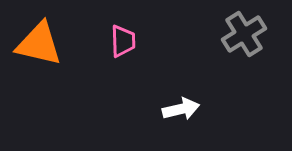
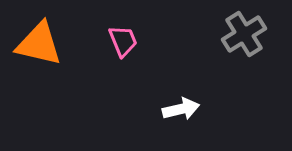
pink trapezoid: rotated 20 degrees counterclockwise
